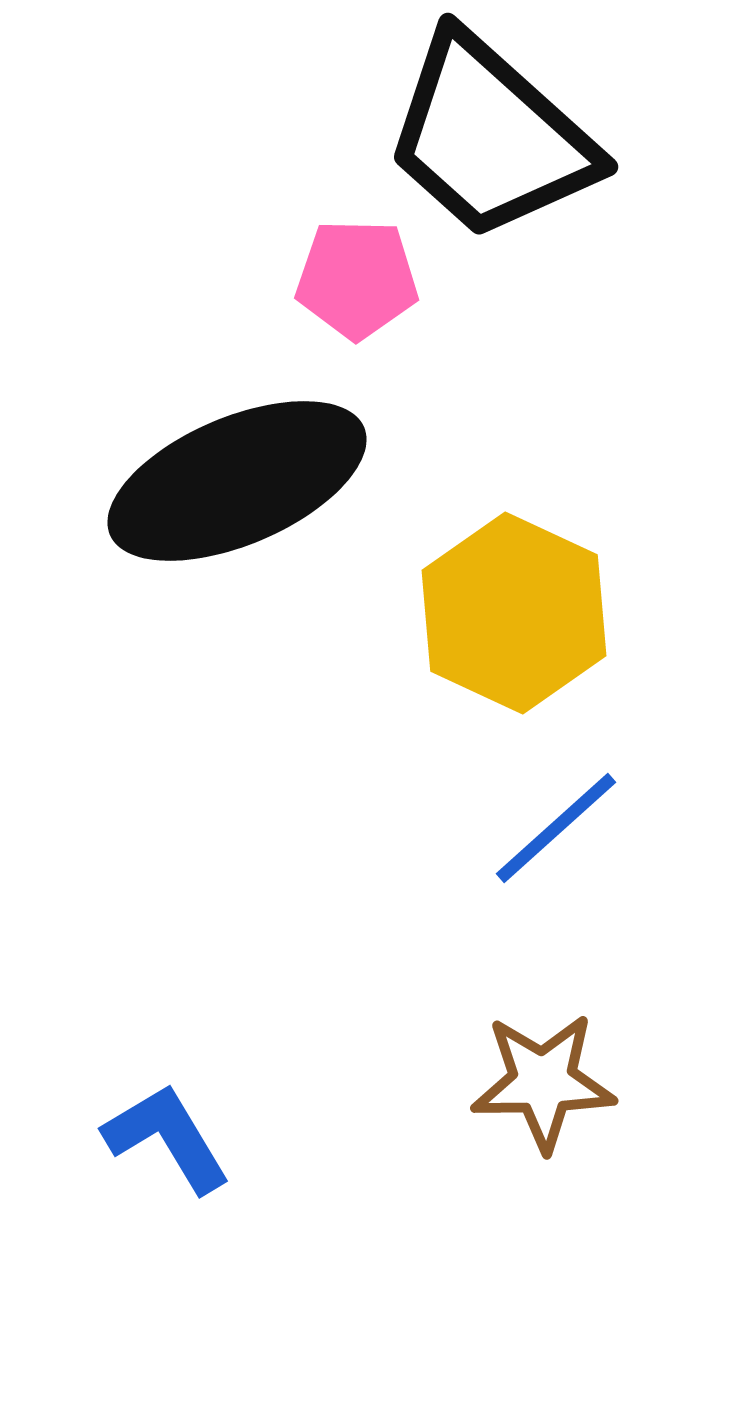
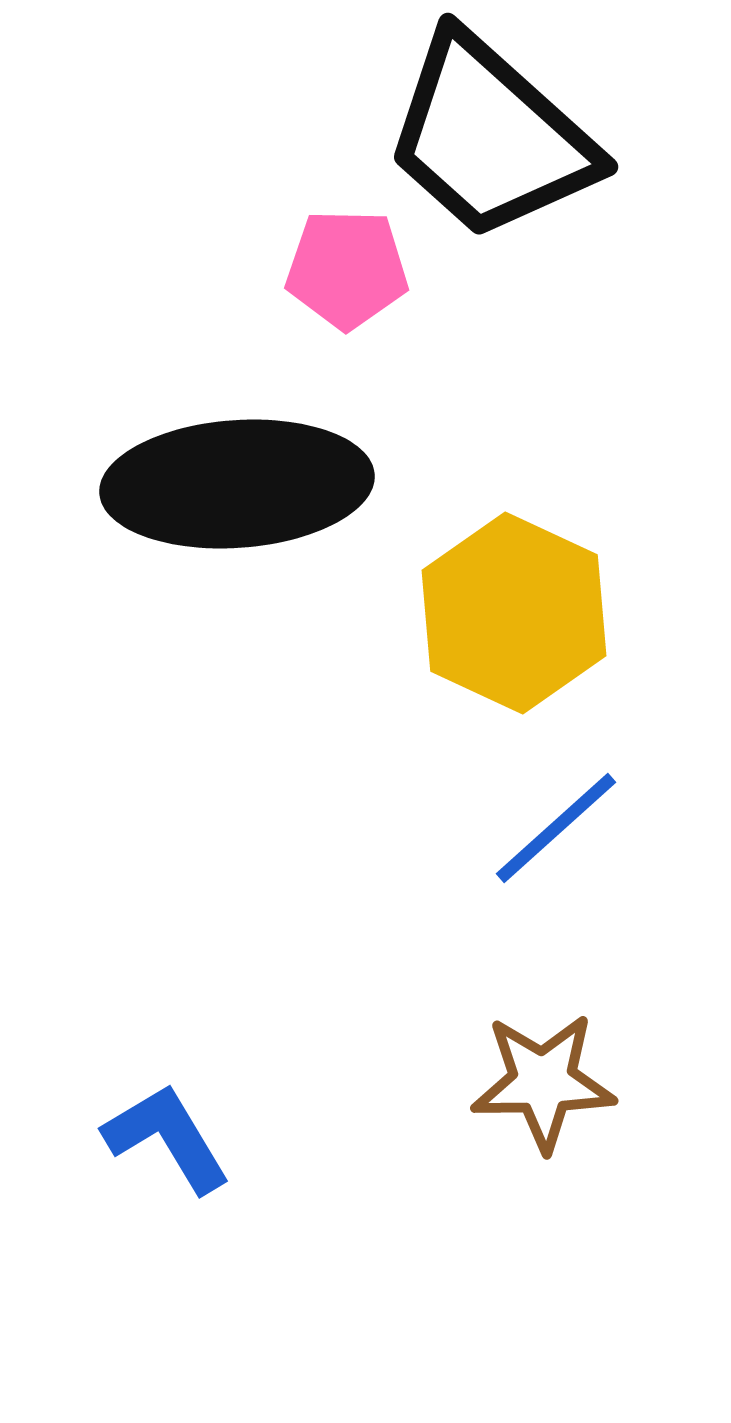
pink pentagon: moved 10 px left, 10 px up
black ellipse: moved 3 px down; rotated 19 degrees clockwise
